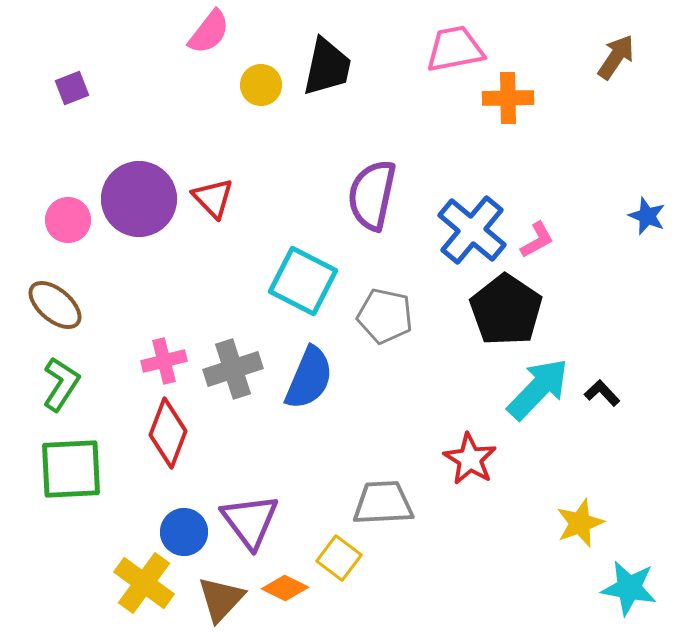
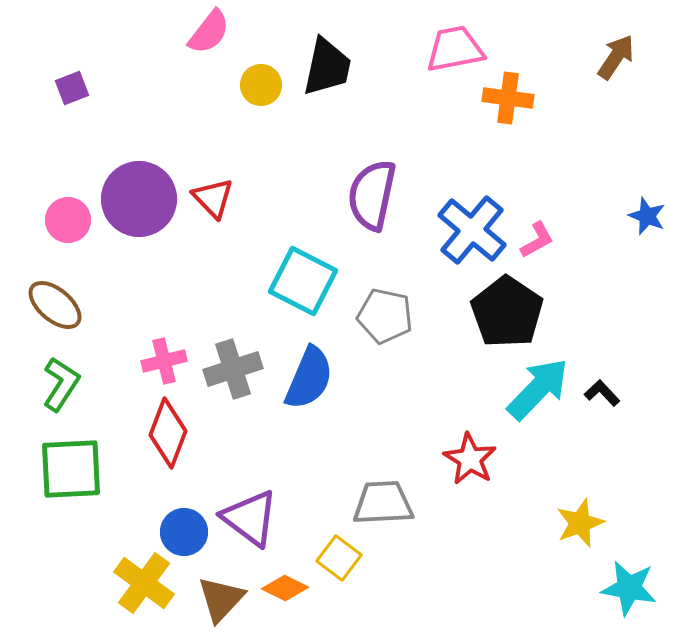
orange cross: rotated 9 degrees clockwise
black pentagon: moved 1 px right, 2 px down
purple triangle: moved 3 px up; rotated 16 degrees counterclockwise
